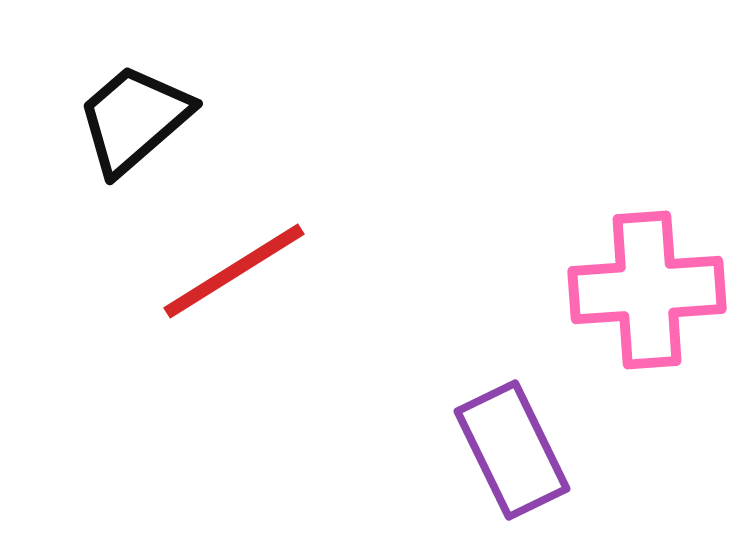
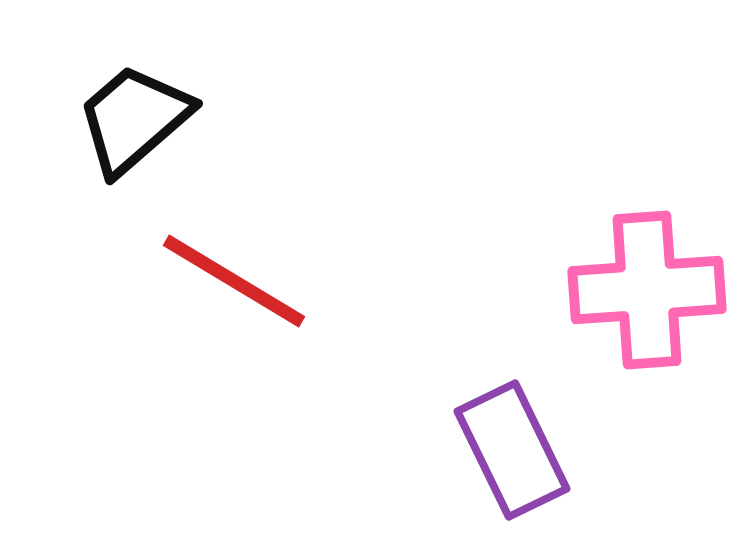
red line: moved 10 px down; rotated 63 degrees clockwise
